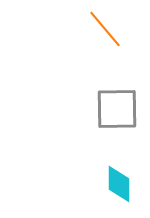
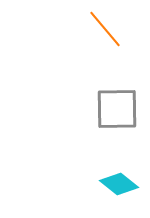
cyan diamond: rotated 51 degrees counterclockwise
